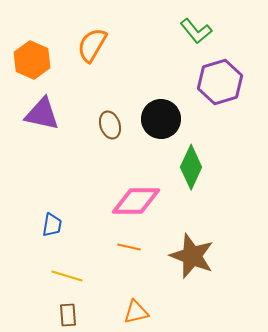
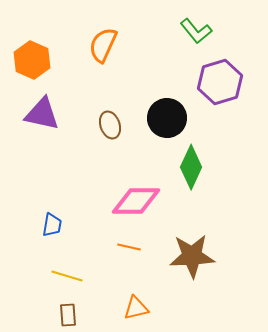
orange semicircle: moved 11 px right; rotated 6 degrees counterclockwise
black circle: moved 6 px right, 1 px up
brown star: rotated 24 degrees counterclockwise
orange triangle: moved 4 px up
